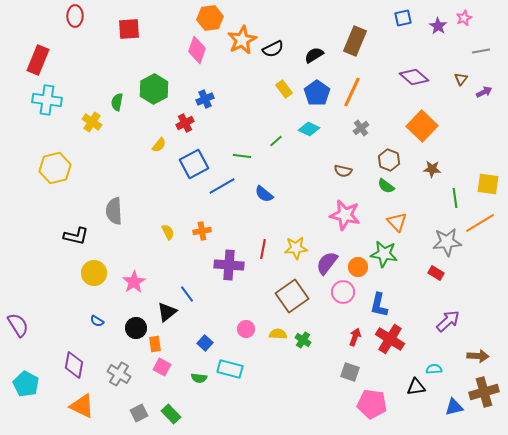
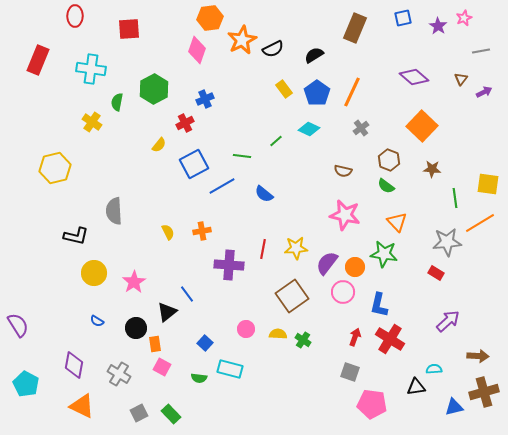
brown rectangle at (355, 41): moved 13 px up
cyan cross at (47, 100): moved 44 px right, 31 px up
orange circle at (358, 267): moved 3 px left
